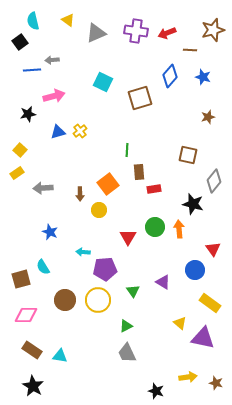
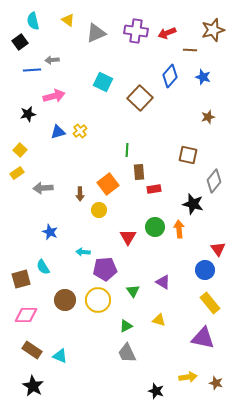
brown square at (140, 98): rotated 30 degrees counterclockwise
red triangle at (213, 249): moved 5 px right
blue circle at (195, 270): moved 10 px right
yellow rectangle at (210, 303): rotated 15 degrees clockwise
yellow triangle at (180, 323): moved 21 px left, 3 px up; rotated 24 degrees counterclockwise
cyan triangle at (60, 356): rotated 14 degrees clockwise
